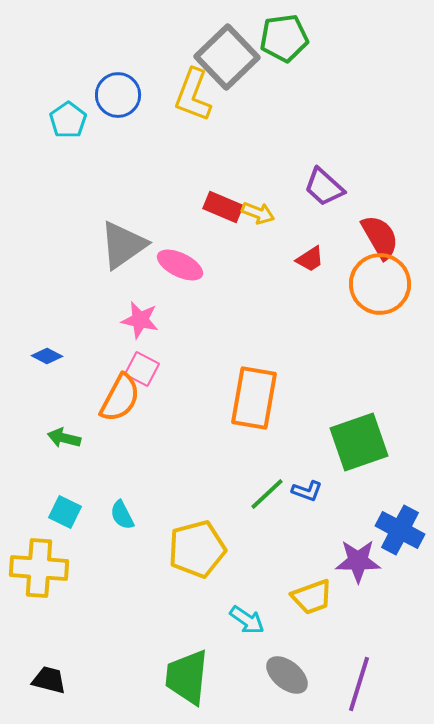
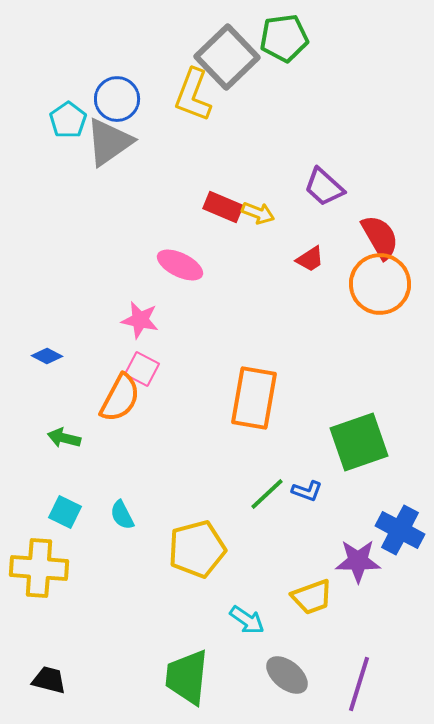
blue circle: moved 1 px left, 4 px down
gray triangle: moved 14 px left, 103 px up
